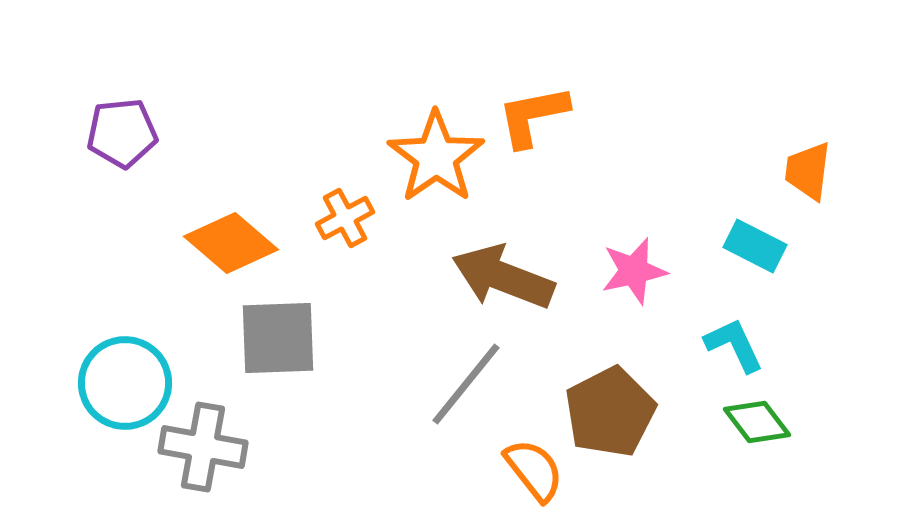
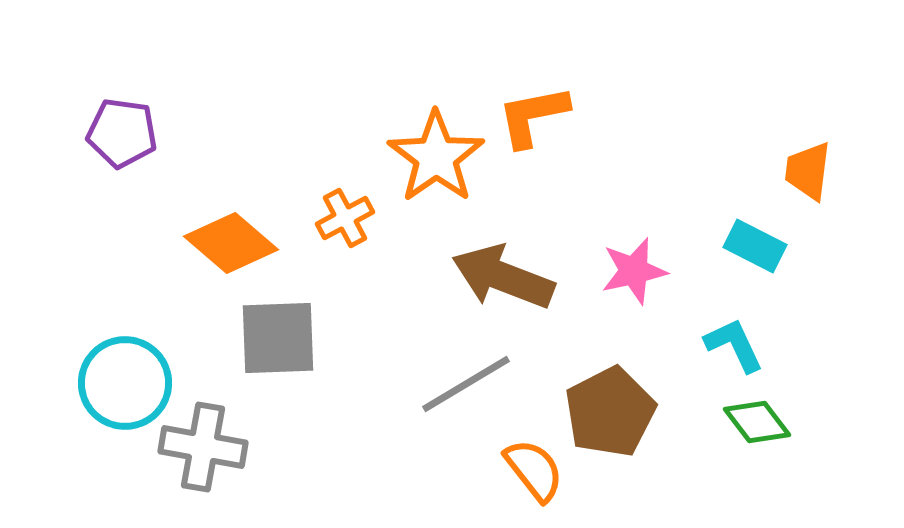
purple pentagon: rotated 14 degrees clockwise
gray line: rotated 20 degrees clockwise
